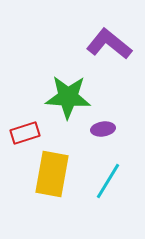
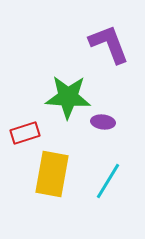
purple L-shape: rotated 30 degrees clockwise
purple ellipse: moved 7 px up; rotated 15 degrees clockwise
